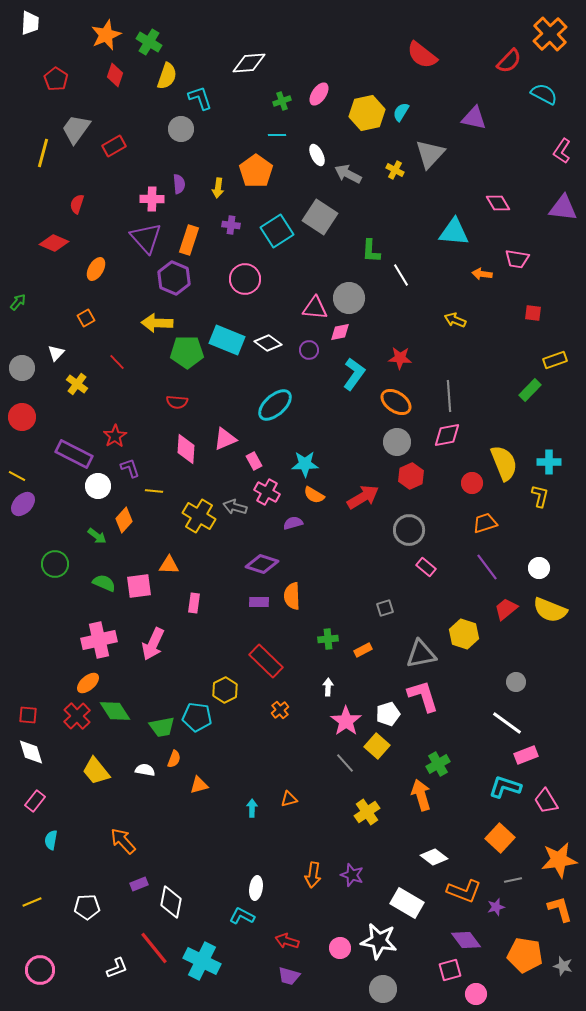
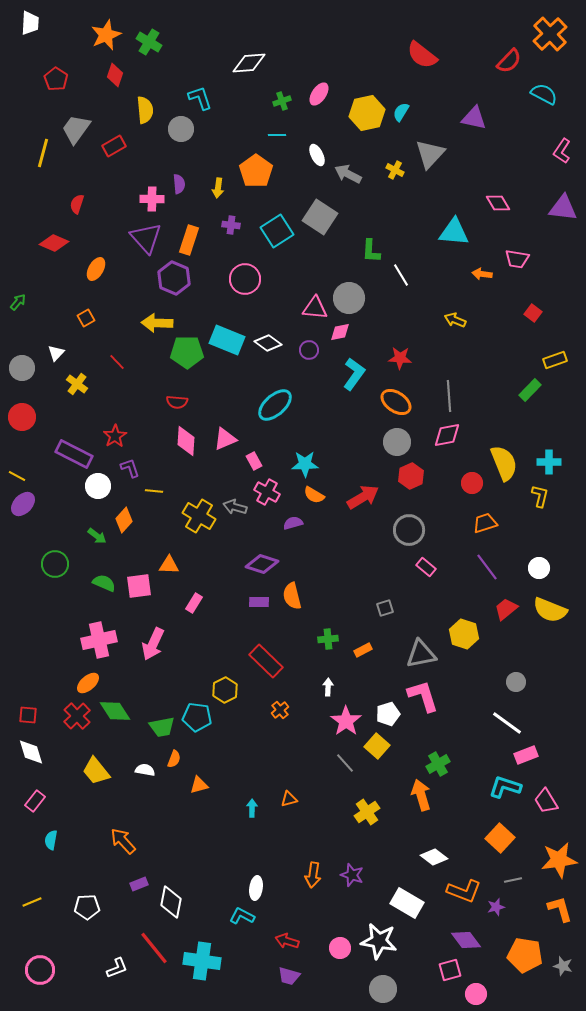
yellow semicircle at (167, 76): moved 22 px left, 34 px down; rotated 24 degrees counterclockwise
red square at (533, 313): rotated 30 degrees clockwise
pink diamond at (186, 449): moved 8 px up
orange semicircle at (292, 596): rotated 12 degrees counterclockwise
pink rectangle at (194, 603): rotated 24 degrees clockwise
cyan cross at (202, 961): rotated 18 degrees counterclockwise
